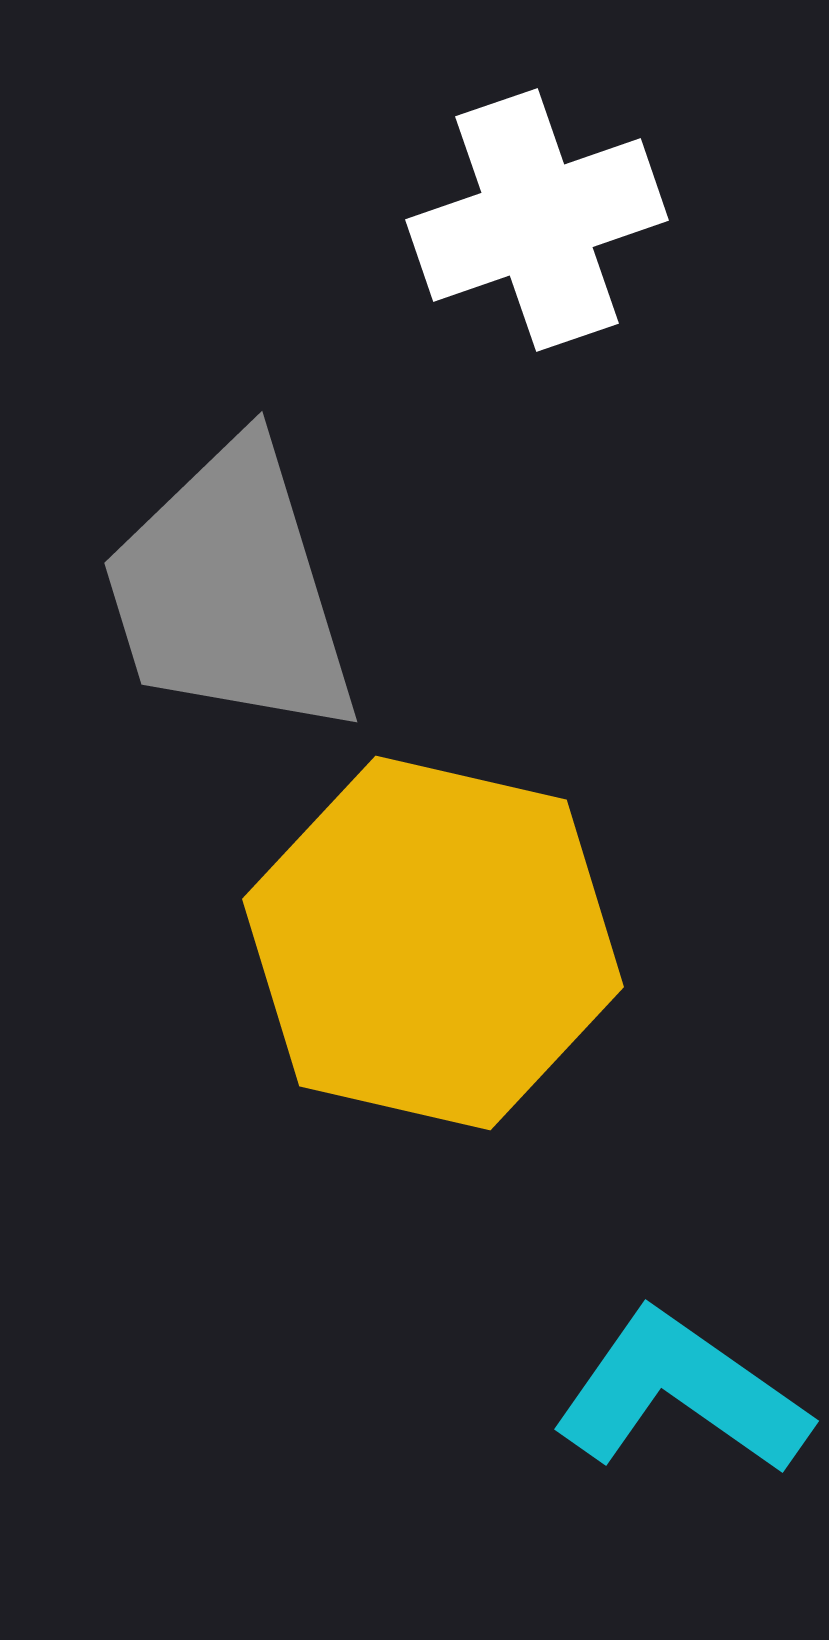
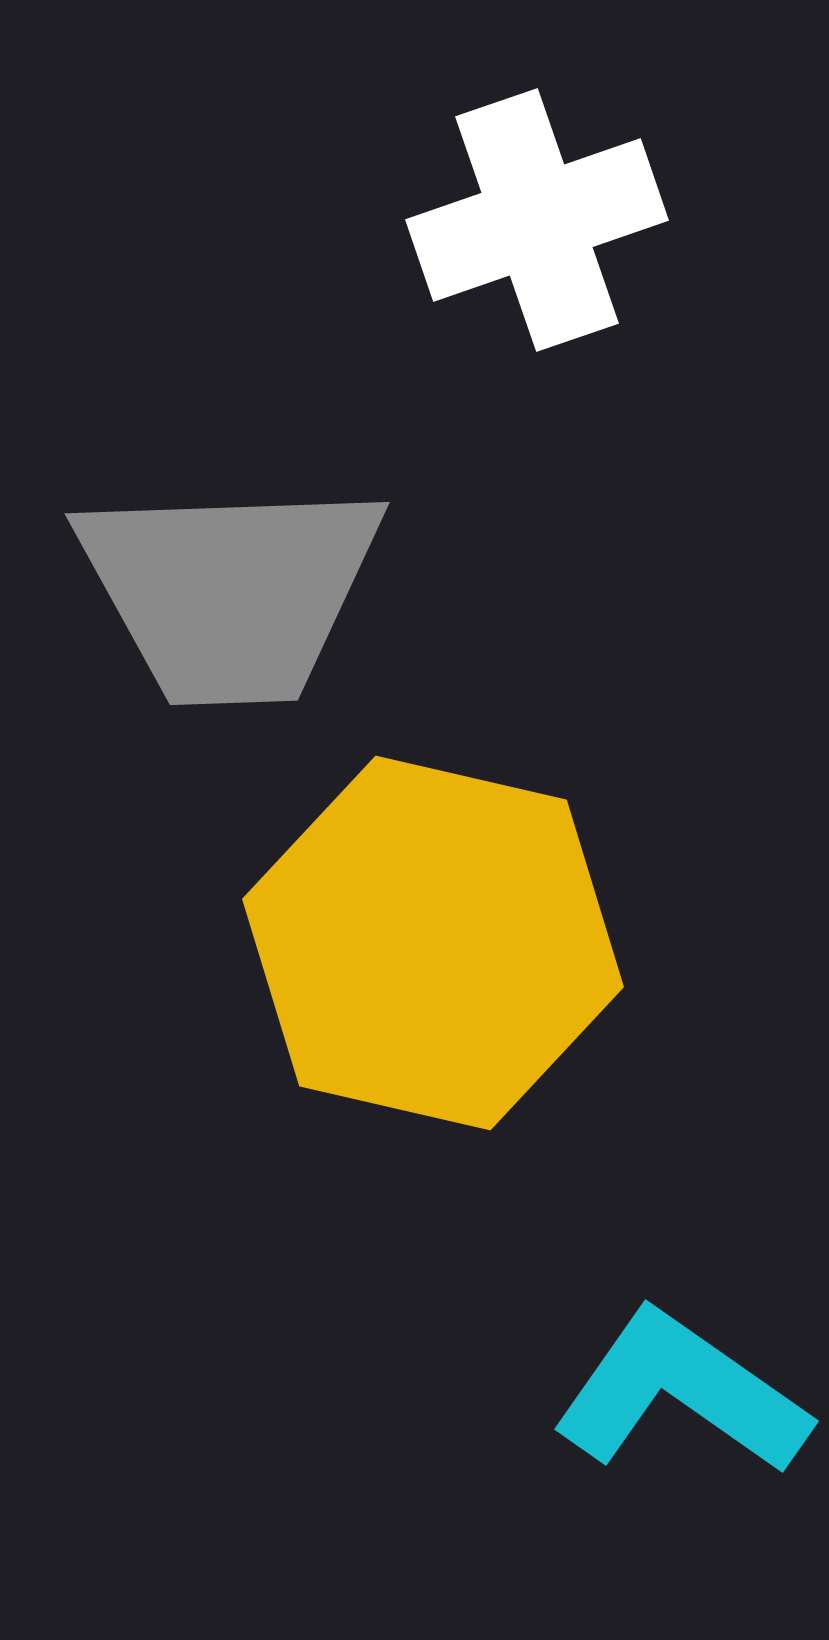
gray trapezoid: rotated 75 degrees counterclockwise
